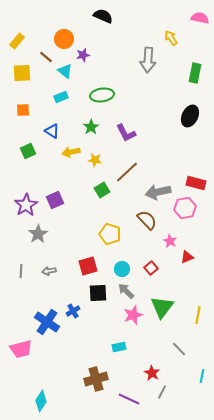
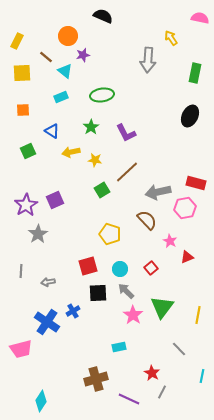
orange circle at (64, 39): moved 4 px right, 3 px up
yellow rectangle at (17, 41): rotated 14 degrees counterclockwise
cyan circle at (122, 269): moved 2 px left
gray arrow at (49, 271): moved 1 px left, 11 px down
pink star at (133, 315): rotated 18 degrees counterclockwise
